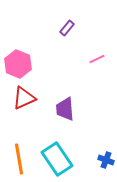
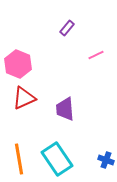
pink line: moved 1 px left, 4 px up
